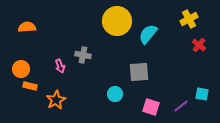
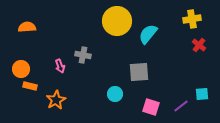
yellow cross: moved 3 px right; rotated 18 degrees clockwise
cyan square: rotated 16 degrees counterclockwise
